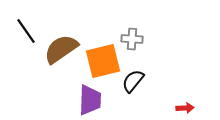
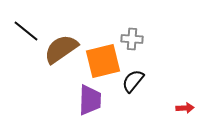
black line: rotated 16 degrees counterclockwise
